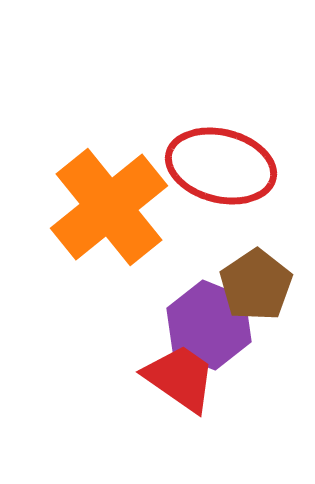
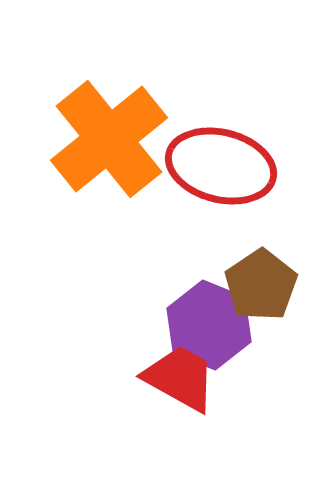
orange cross: moved 68 px up
brown pentagon: moved 5 px right
red trapezoid: rotated 6 degrees counterclockwise
